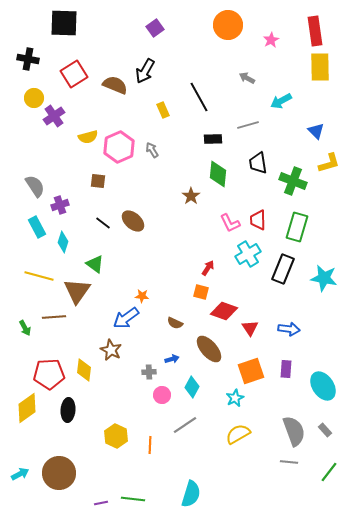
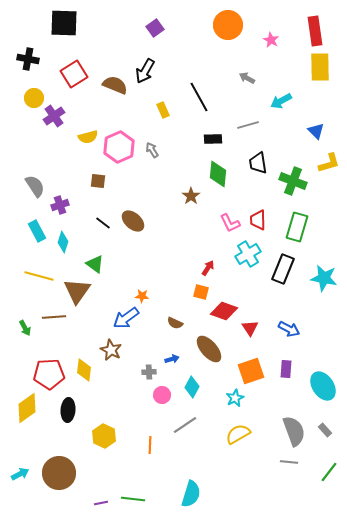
pink star at (271, 40): rotated 14 degrees counterclockwise
cyan rectangle at (37, 227): moved 4 px down
blue arrow at (289, 329): rotated 20 degrees clockwise
yellow hexagon at (116, 436): moved 12 px left
